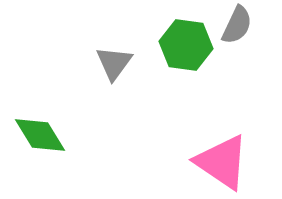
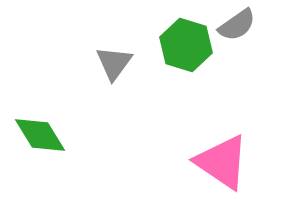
gray semicircle: rotated 30 degrees clockwise
green hexagon: rotated 9 degrees clockwise
